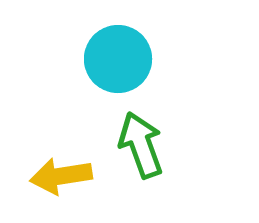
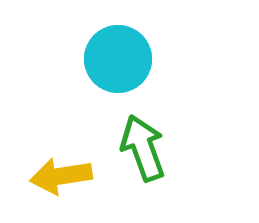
green arrow: moved 2 px right, 3 px down
